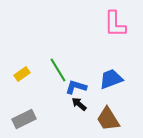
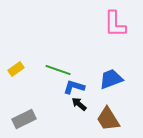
green line: rotated 40 degrees counterclockwise
yellow rectangle: moved 6 px left, 5 px up
blue L-shape: moved 2 px left
